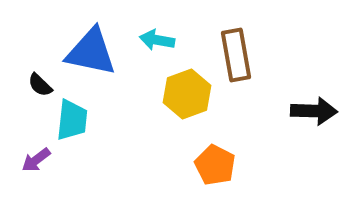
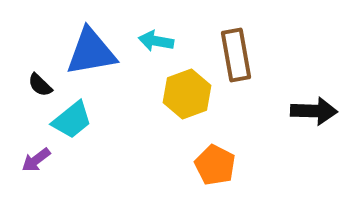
cyan arrow: moved 1 px left, 1 px down
blue triangle: rotated 22 degrees counterclockwise
cyan trapezoid: rotated 45 degrees clockwise
